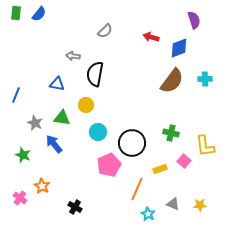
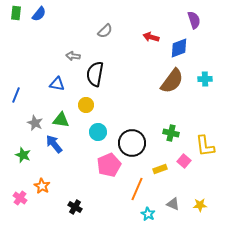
green triangle: moved 1 px left, 2 px down
